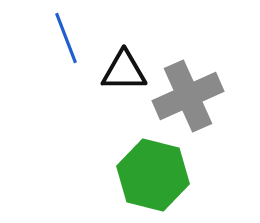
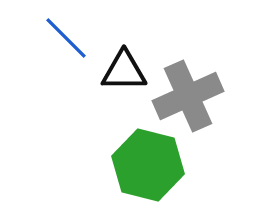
blue line: rotated 24 degrees counterclockwise
green hexagon: moved 5 px left, 10 px up
